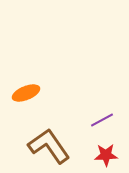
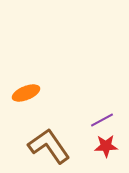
red star: moved 9 px up
